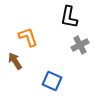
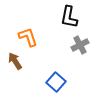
blue square: moved 4 px right, 1 px down; rotated 18 degrees clockwise
